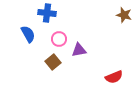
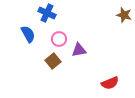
blue cross: rotated 18 degrees clockwise
brown square: moved 1 px up
red semicircle: moved 4 px left, 6 px down
